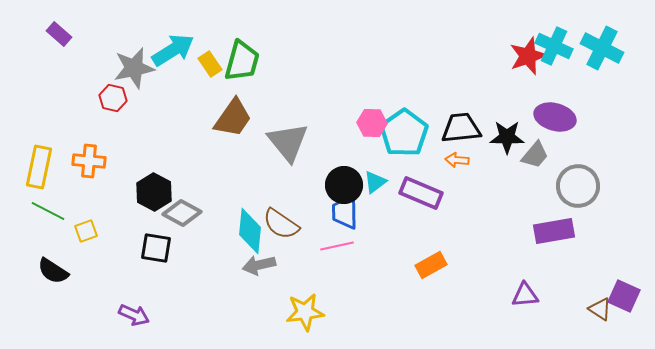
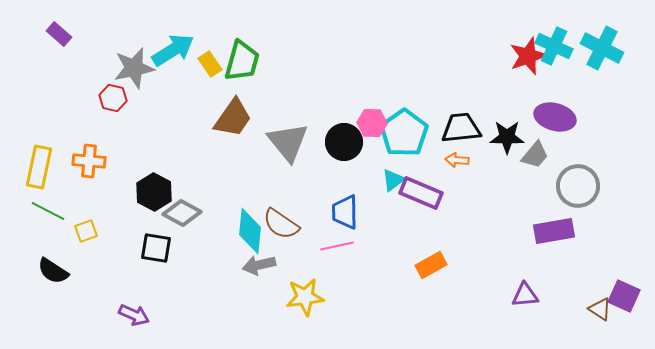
cyan triangle at (375, 182): moved 18 px right, 2 px up
black circle at (344, 185): moved 43 px up
yellow star at (305, 312): moved 15 px up
